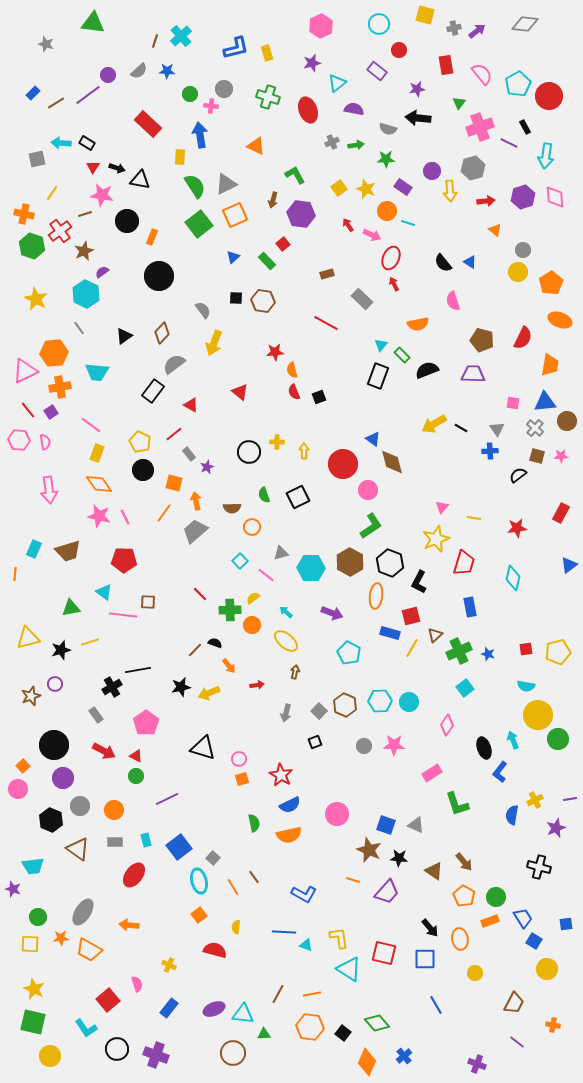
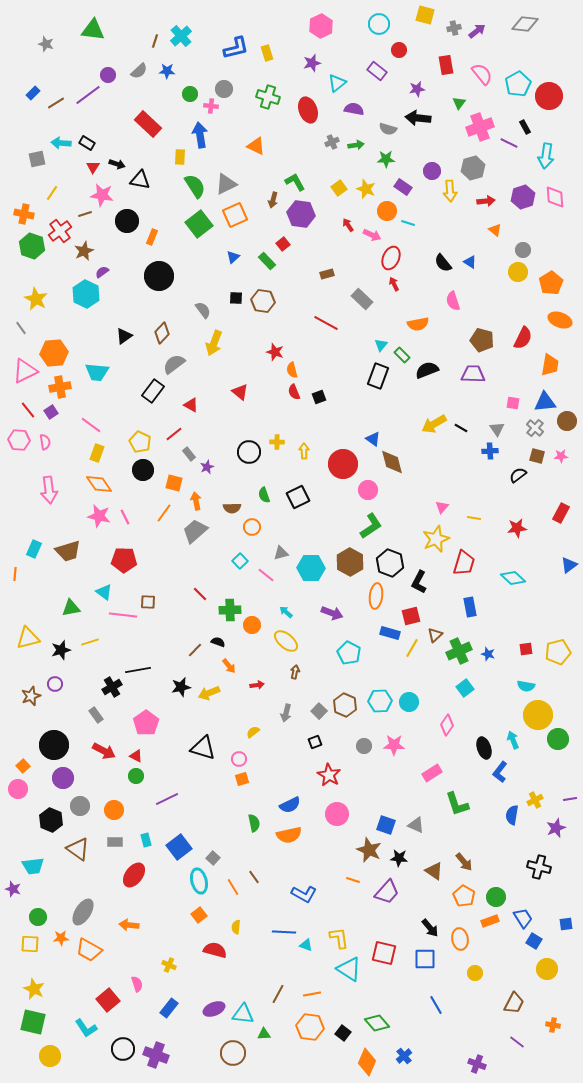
green triangle at (93, 23): moved 7 px down
black arrow at (117, 168): moved 4 px up
green L-shape at (295, 175): moved 7 px down
gray line at (79, 328): moved 58 px left
red star at (275, 352): rotated 24 degrees clockwise
cyan diamond at (513, 578): rotated 60 degrees counterclockwise
yellow semicircle at (253, 598): moved 134 px down
black semicircle at (215, 643): moved 3 px right, 1 px up
red star at (281, 775): moved 48 px right
black circle at (117, 1049): moved 6 px right
